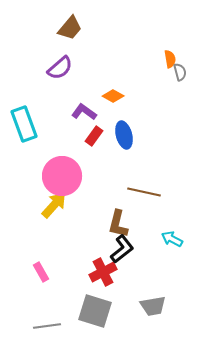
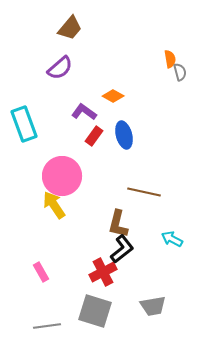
yellow arrow: rotated 76 degrees counterclockwise
